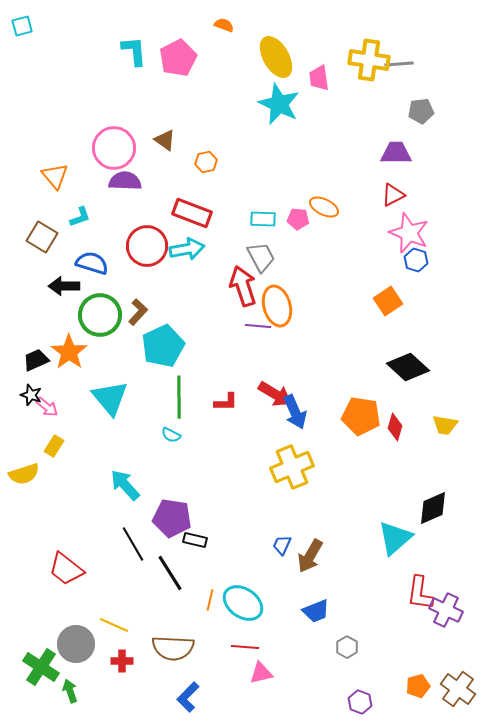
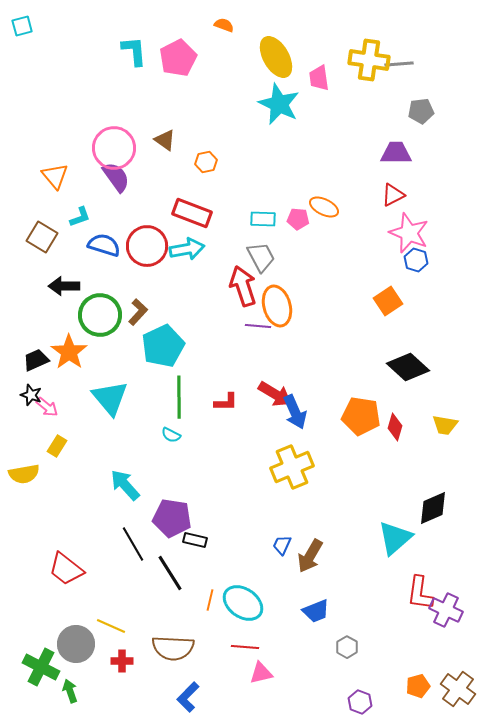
purple semicircle at (125, 181): moved 9 px left, 4 px up; rotated 52 degrees clockwise
blue semicircle at (92, 263): moved 12 px right, 18 px up
yellow rectangle at (54, 446): moved 3 px right
yellow semicircle at (24, 474): rotated 8 degrees clockwise
yellow line at (114, 625): moved 3 px left, 1 px down
green cross at (41, 667): rotated 6 degrees counterclockwise
